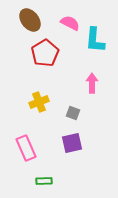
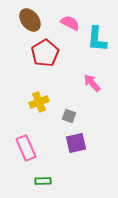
cyan L-shape: moved 2 px right, 1 px up
pink arrow: rotated 42 degrees counterclockwise
gray square: moved 4 px left, 3 px down
purple square: moved 4 px right
green rectangle: moved 1 px left
